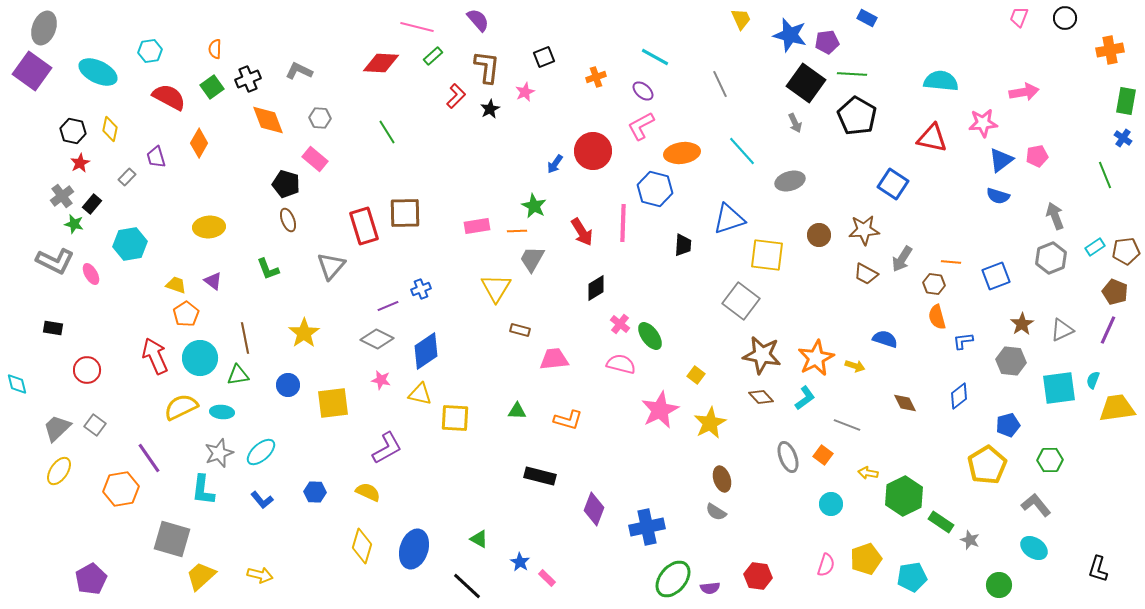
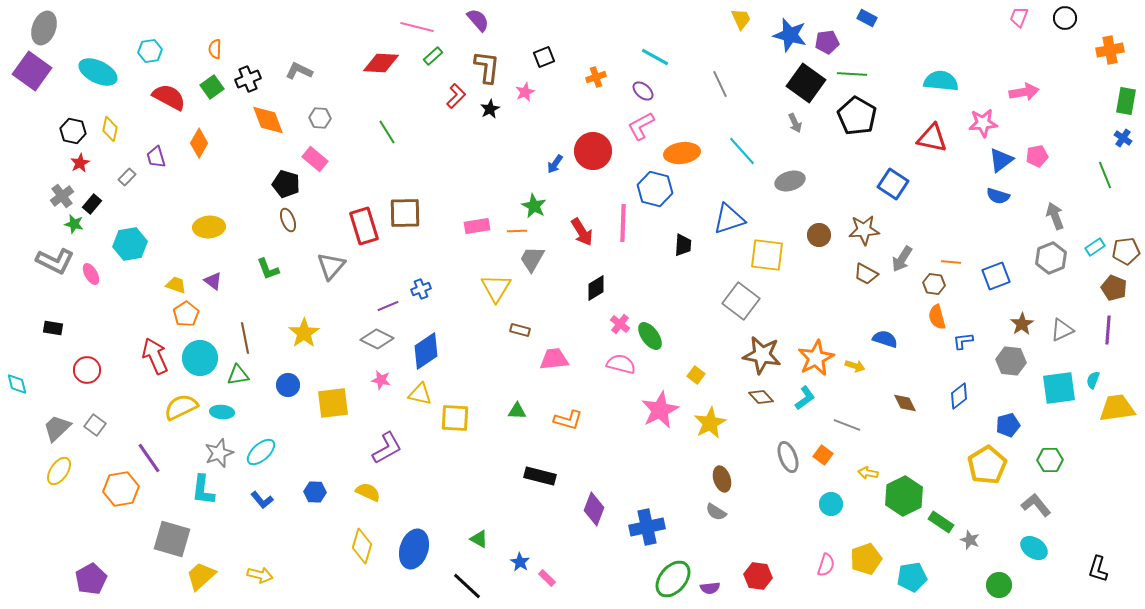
brown pentagon at (1115, 292): moved 1 px left, 4 px up
purple line at (1108, 330): rotated 20 degrees counterclockwise
